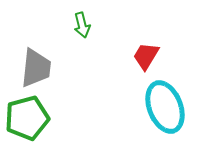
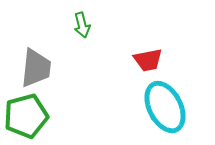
red trapezoid: moved 2 px right, 4 px down; rotated 132 degrees counterclockwise
cyan ellipse: rotated 6 degrees counterclockwise
green pentagon: moved 1 px left, 2 px up
